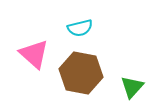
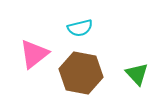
pink triangle: rotated 40 degrees clockwise
green triangle: moved 5 px right, 13 px up; rotated 25 degrees counterclockwise
